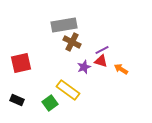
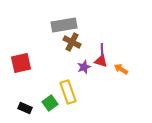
purple line: rotated 64 degrees counterclockwise
yellow rectangle: moved 2 px down; rotated 35 degrees clockwise
black rectangle: moved 8 px right, 8 px down
